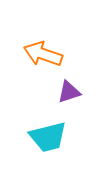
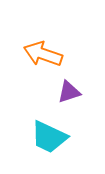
cyan trapezoid: moved 1 px right; rotated 39 degrees clockwise
